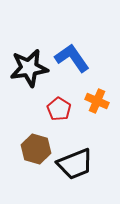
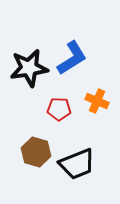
blue L-shape: rotated 93 degrees clockwise
red pentagon: rotated 30 degrees counterclockwise
brown hexagon: moved 3 px down
black trapezoid: moved 2 px right
